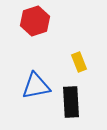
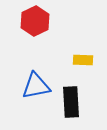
red hexagon: rotated 8 degrees counterclockwise
yellow rectangle: moved 4 px right, 2 px up; rotated 66 degrees counterclockwise
